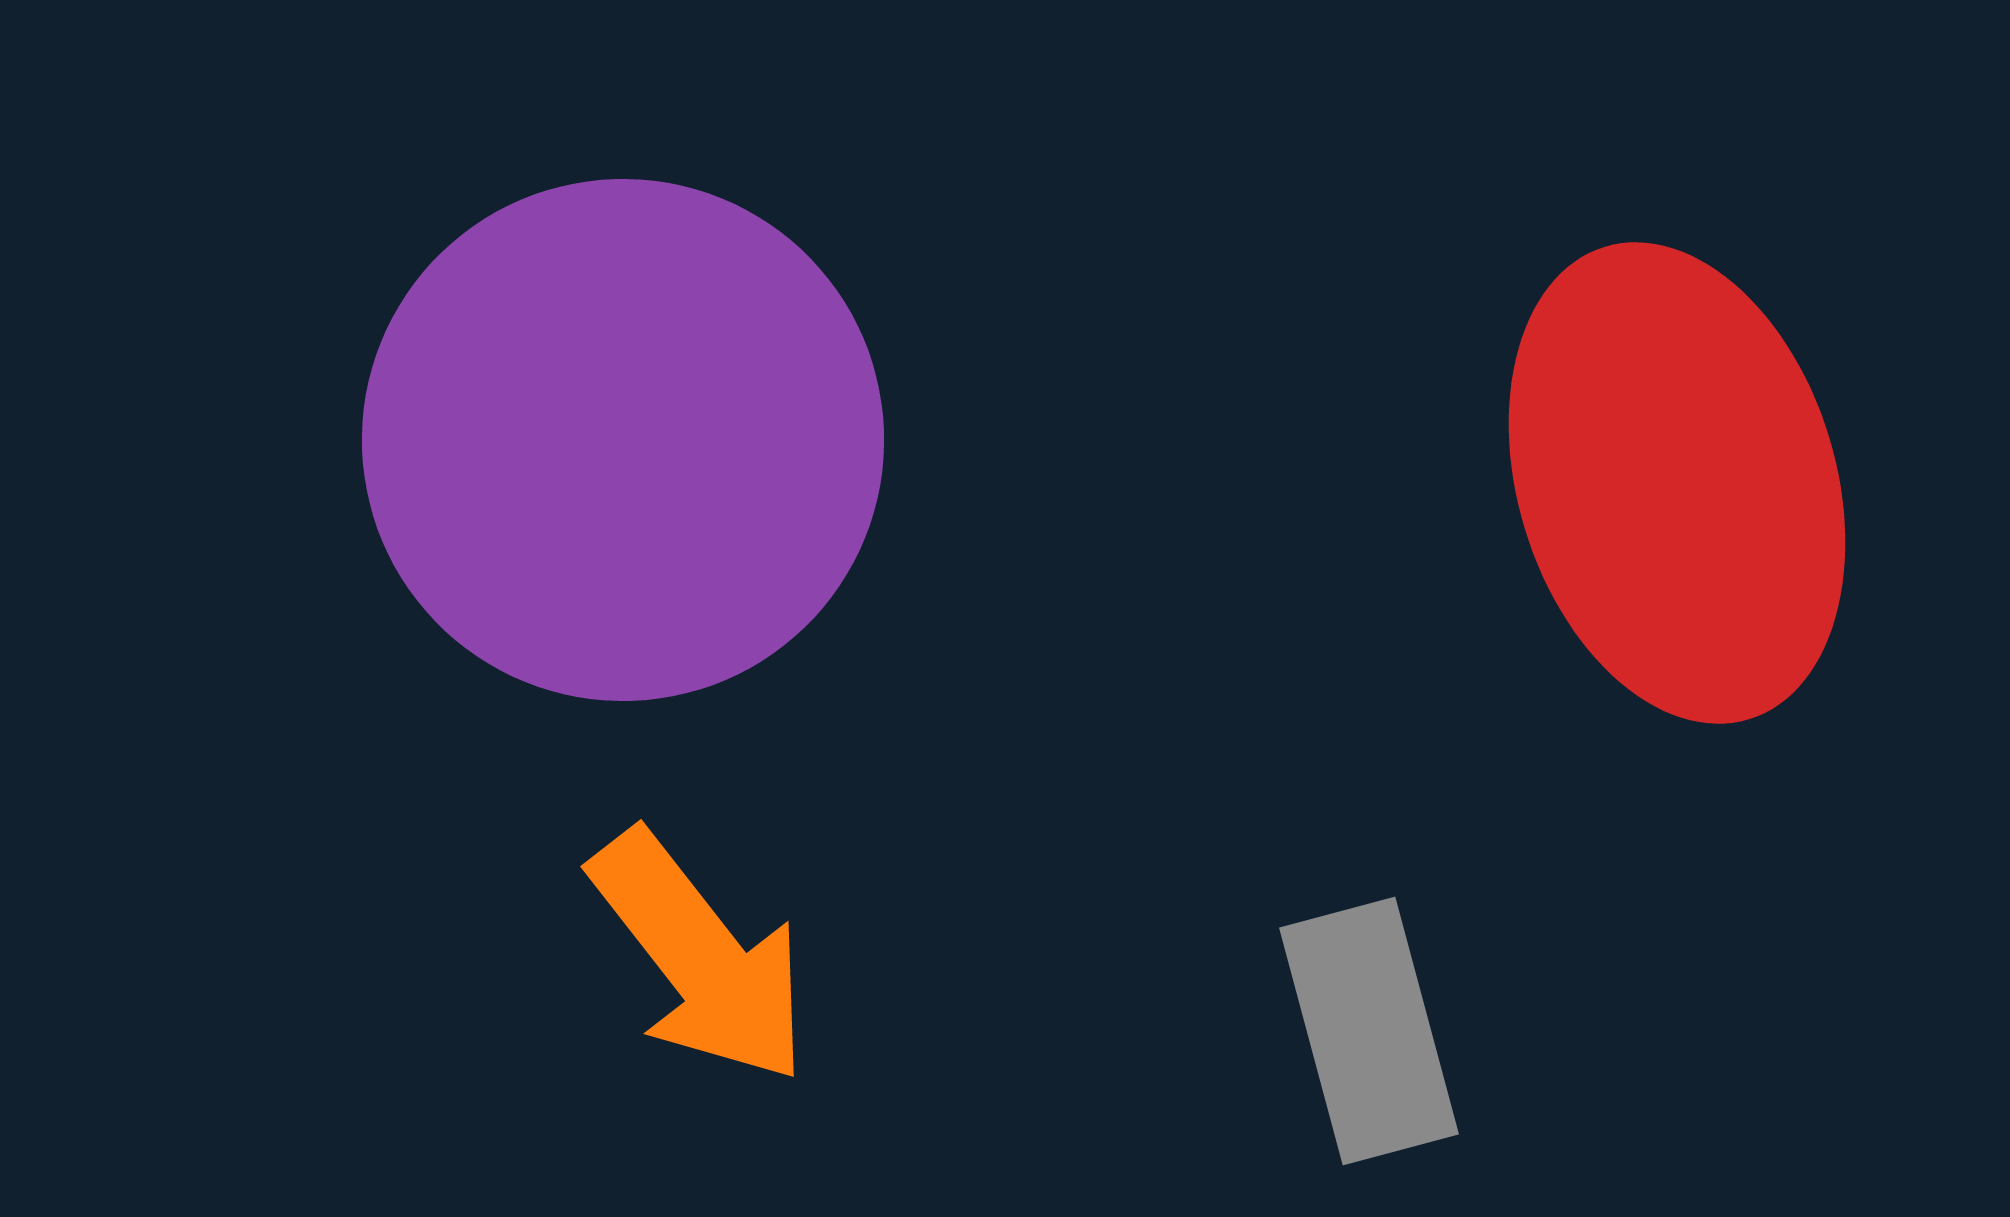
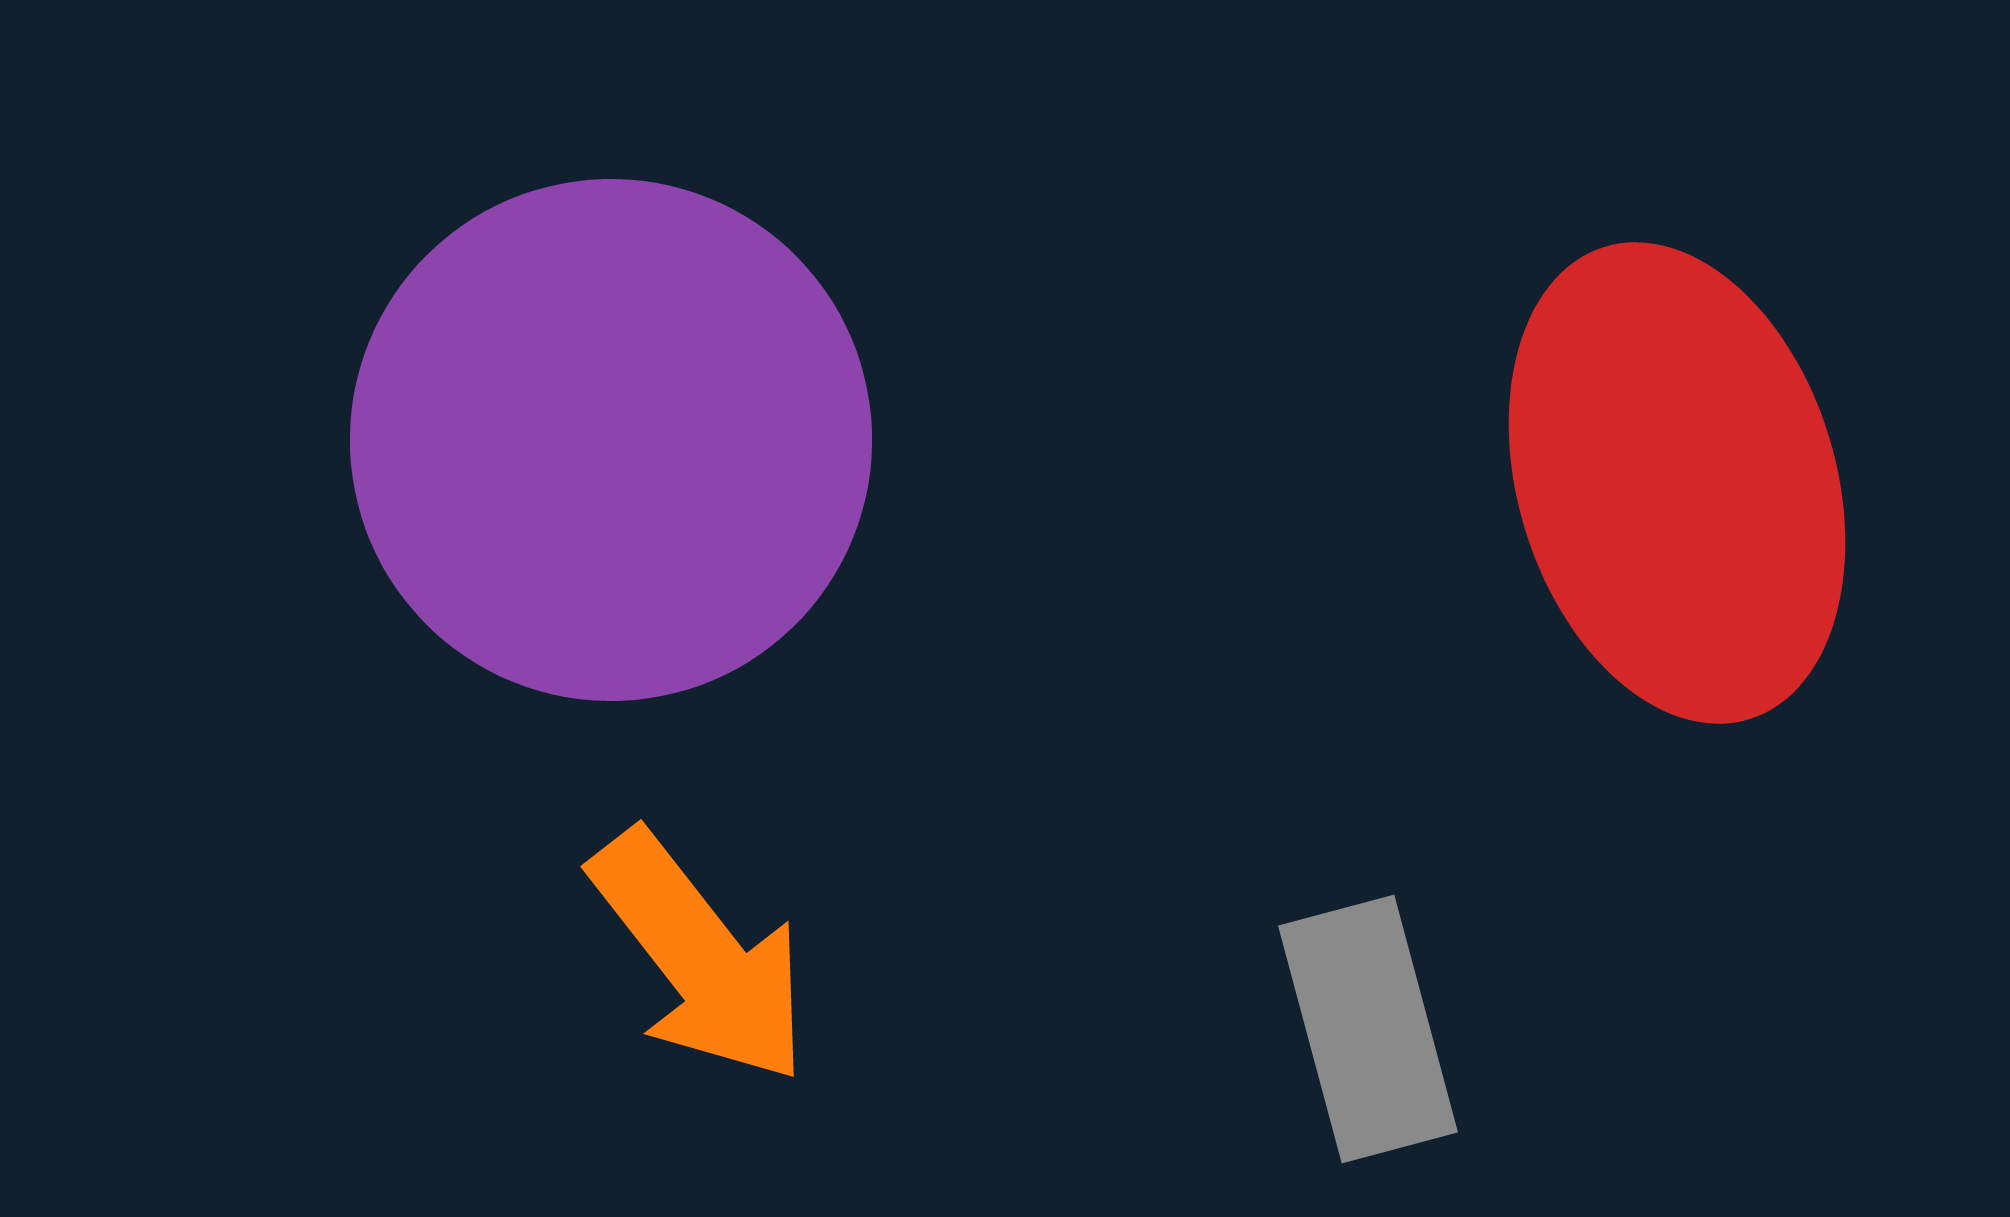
purple circle: moved 12 px left
gray rectangle: moved 1 px left, 2 px up
